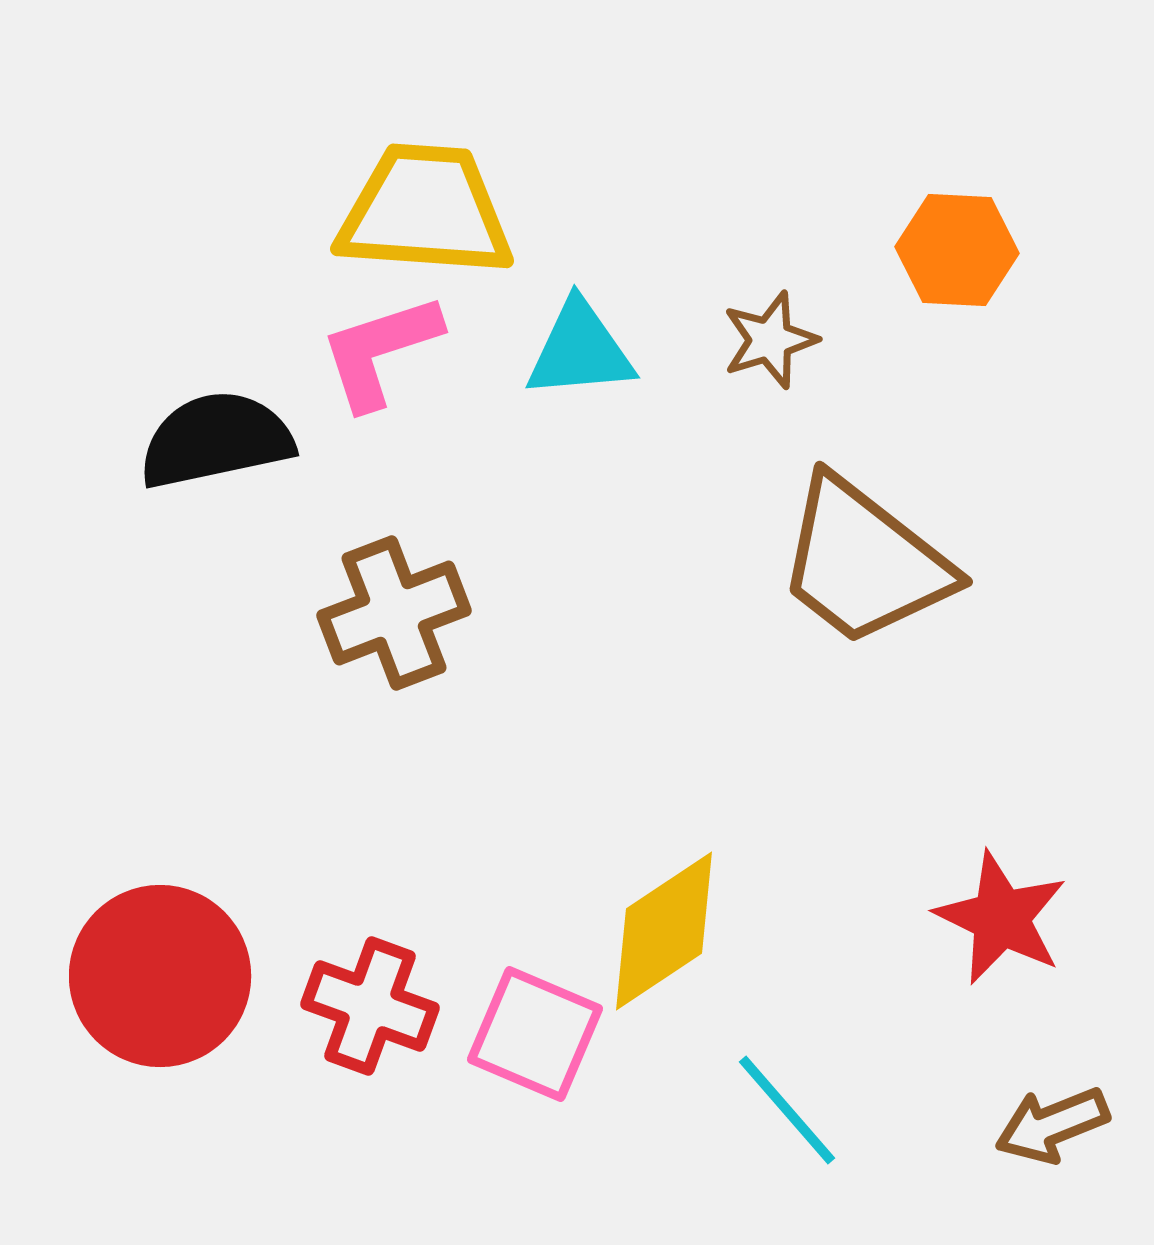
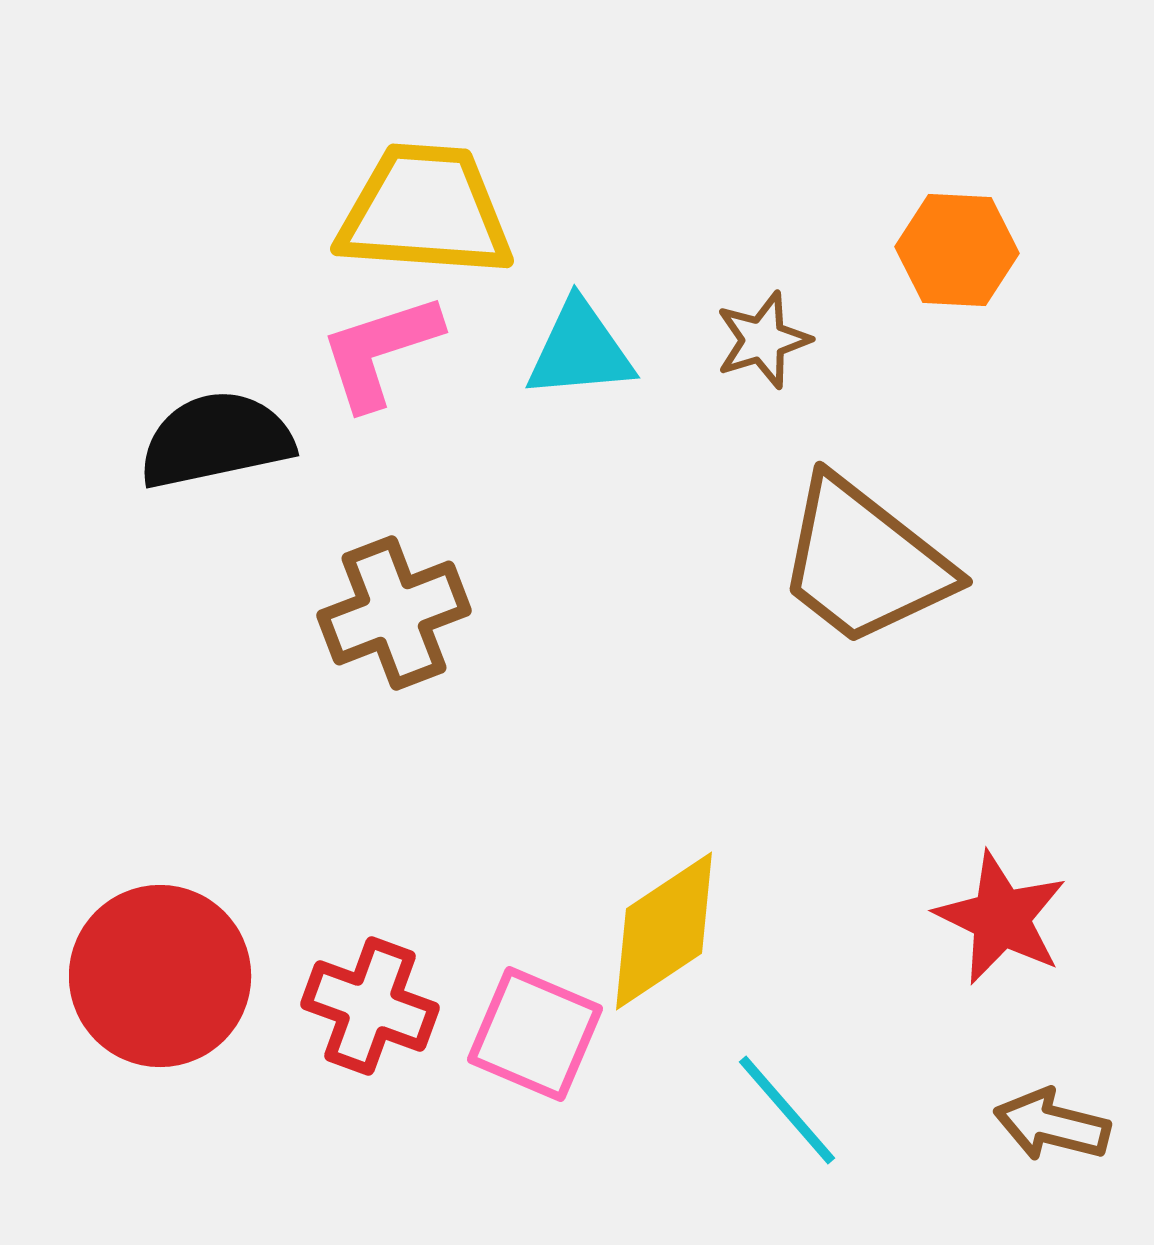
brown star: moved 7 px left
brown arrow: rotated 36 degrees clockwise
